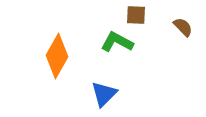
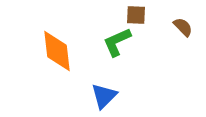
green L-shape: rotated 52 degrees counterclockwise
orange diamond: moved 5 px up; rotated 36 degrees counterclockwise
blue triangle: moved 2 px down
